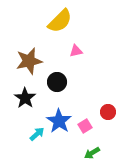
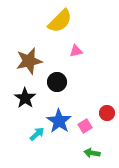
red circle: moved 1 px left, 1 px down
green arrow: rotated 42 degrees clockwise
